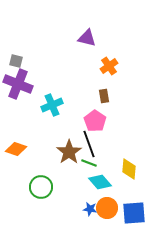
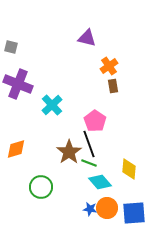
gray square: moved 5 px left, 14 px up
brown rectangle: moved 9 px right, 10 px up
cyan cross: rotated 20 degrees counterclockwise
orange diamond: rotated 35 degrees counterclockwise
